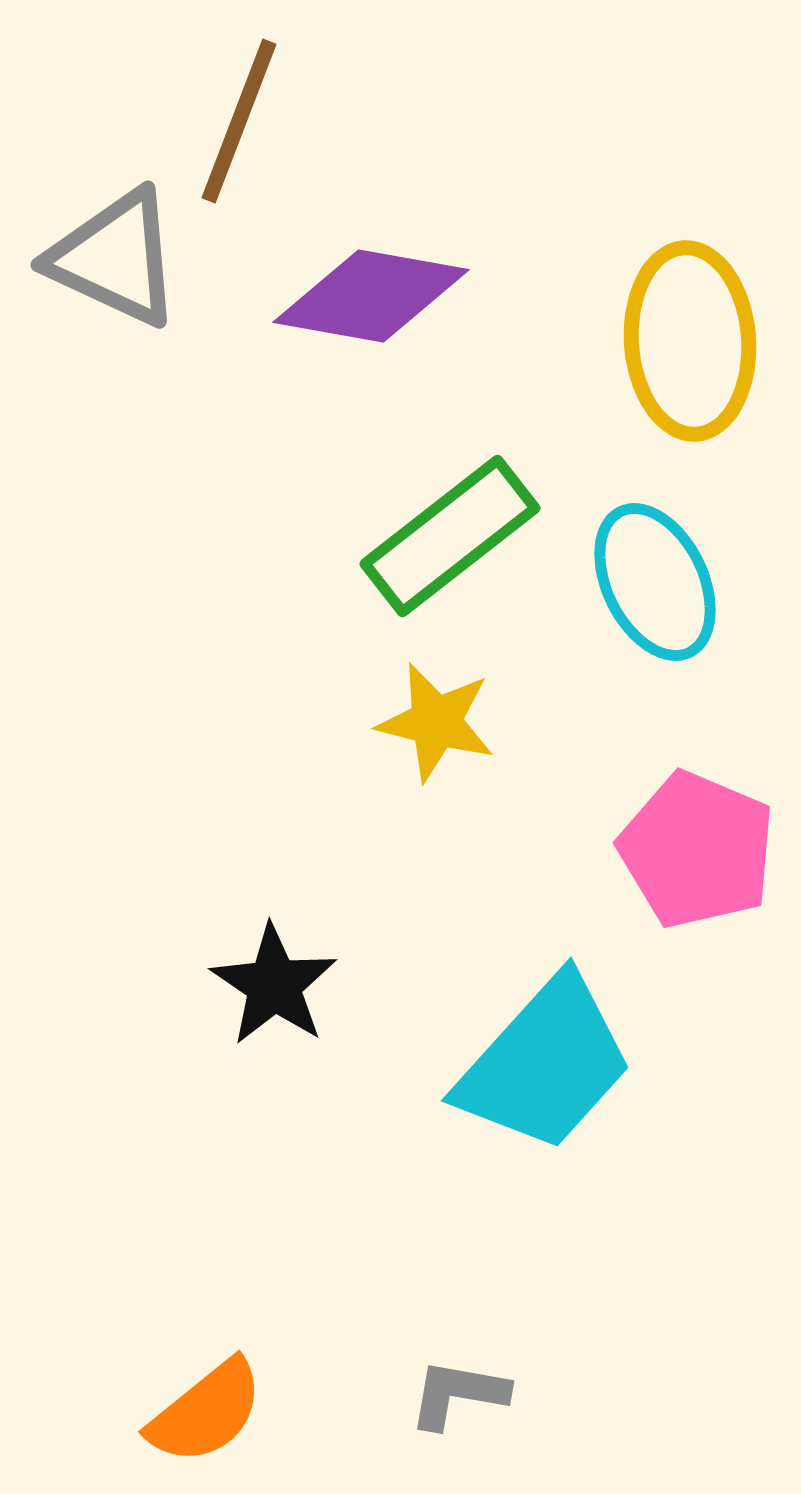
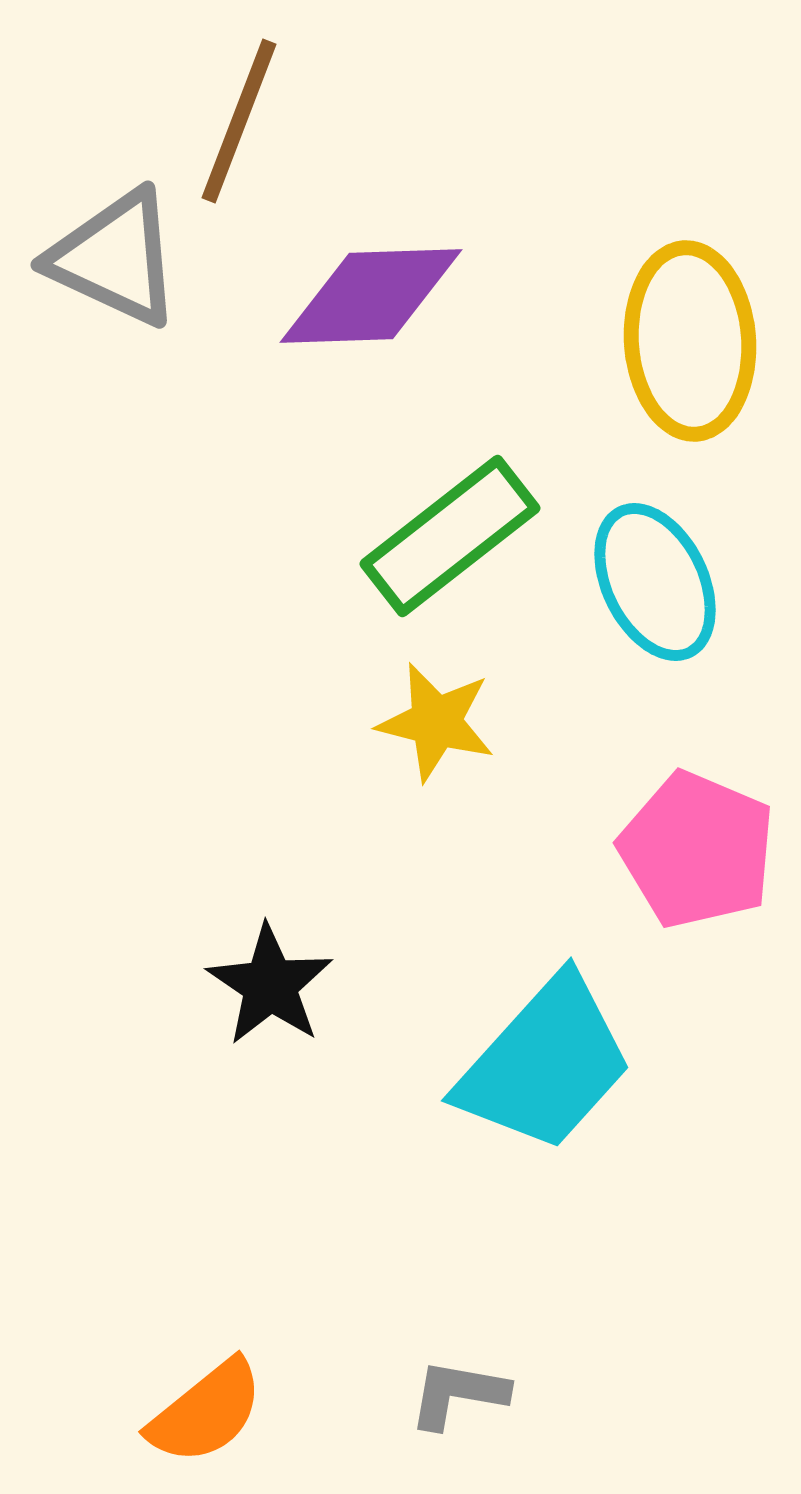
purple diamond: rotated 12 degrees counterclockwise
black star: moved 4 px left
